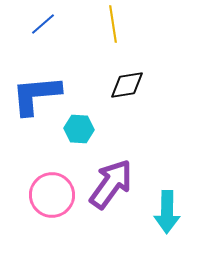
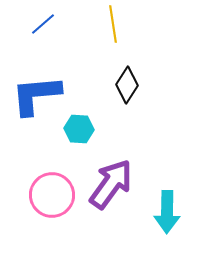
black diamond: rotated 48 degrees counterclockwise
